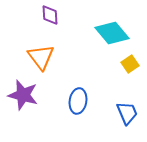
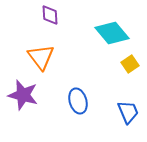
blue ellipse: rotated 25 degrees counterclockwise
blue trapezoid: moved 1 px right, 1 px up
